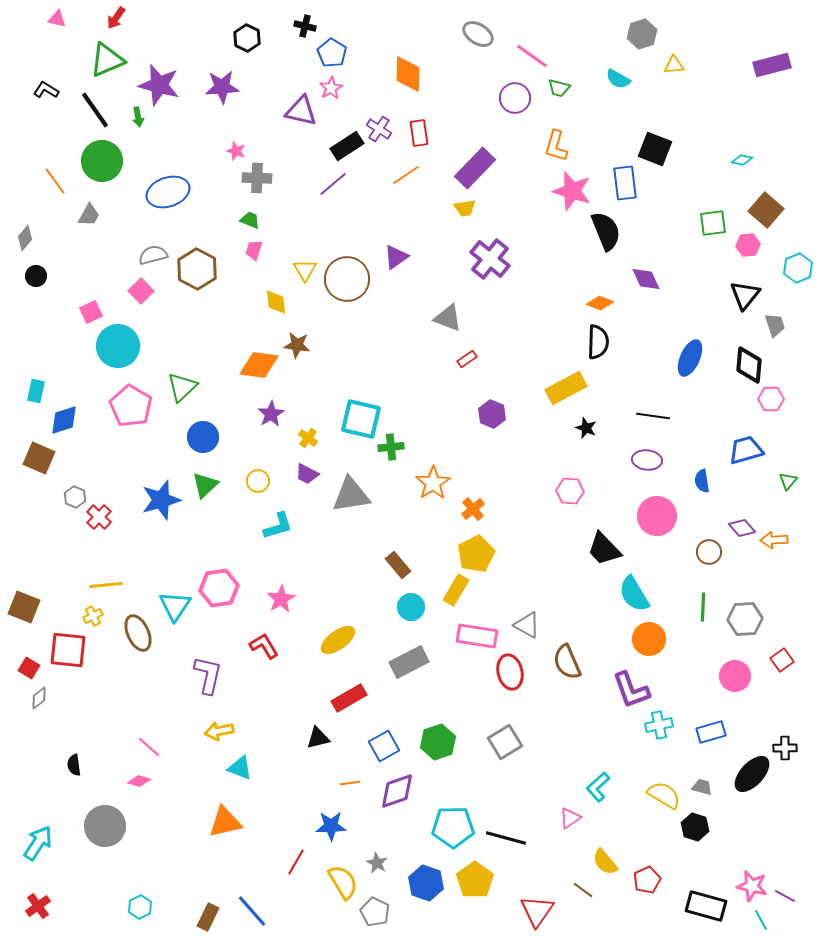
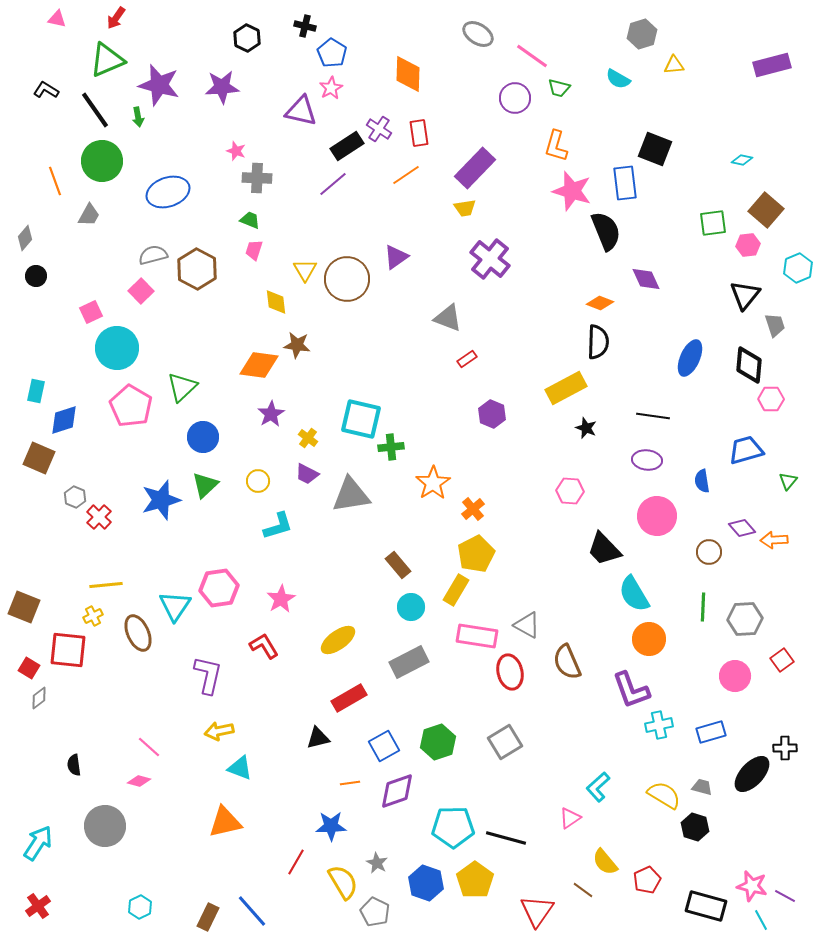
orange line at (55, 181): rotated 16 degrees clockwise
cyan circle at (118, 346): moved 1 px left, 2 px down
